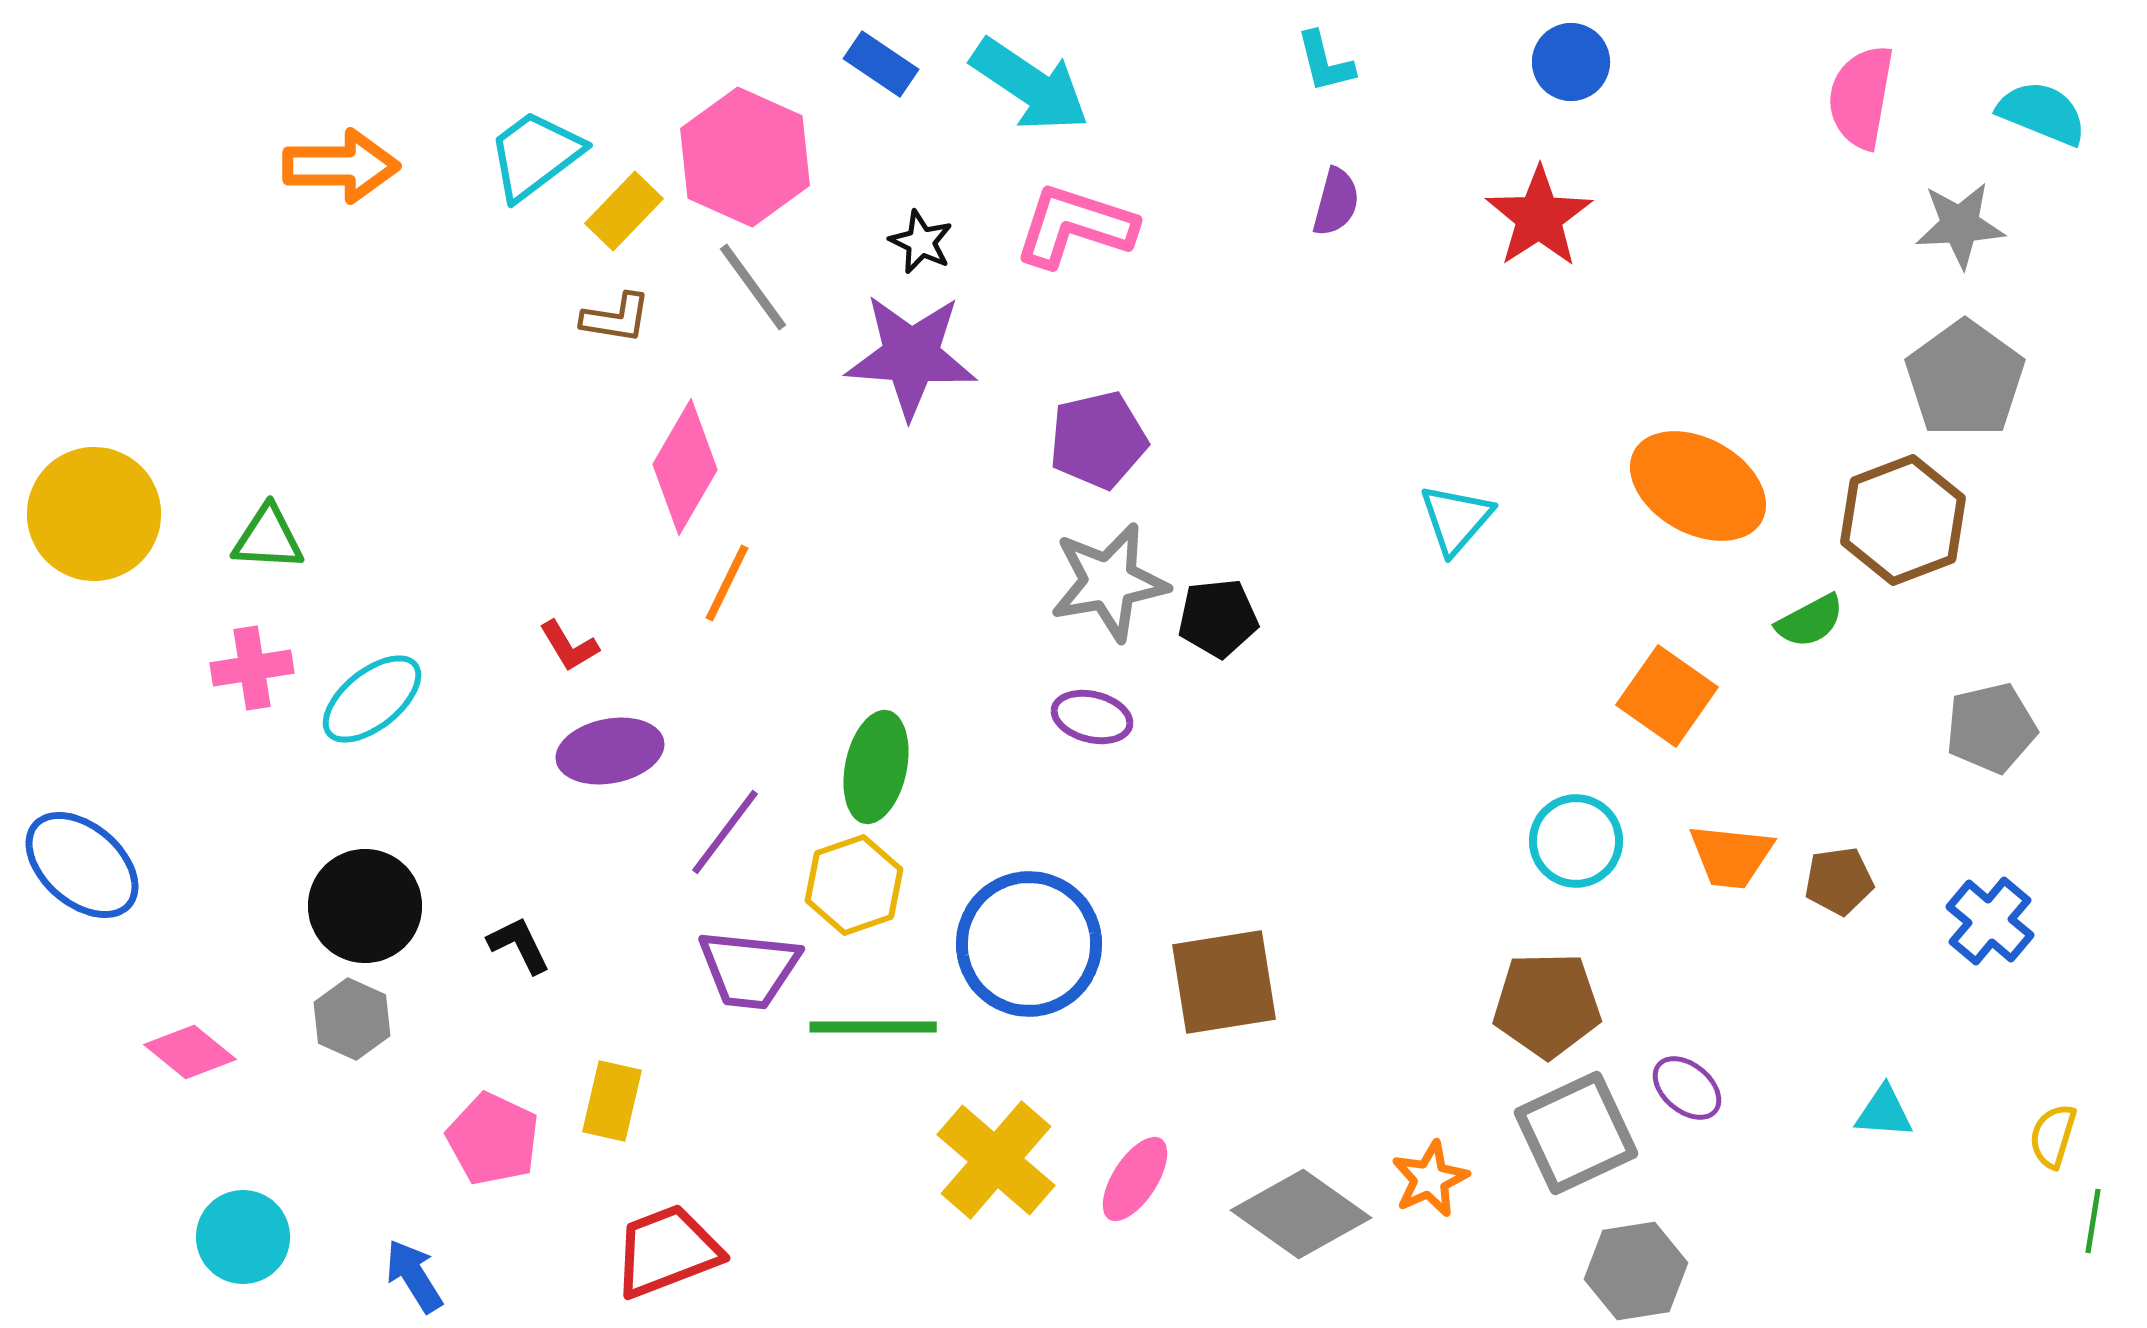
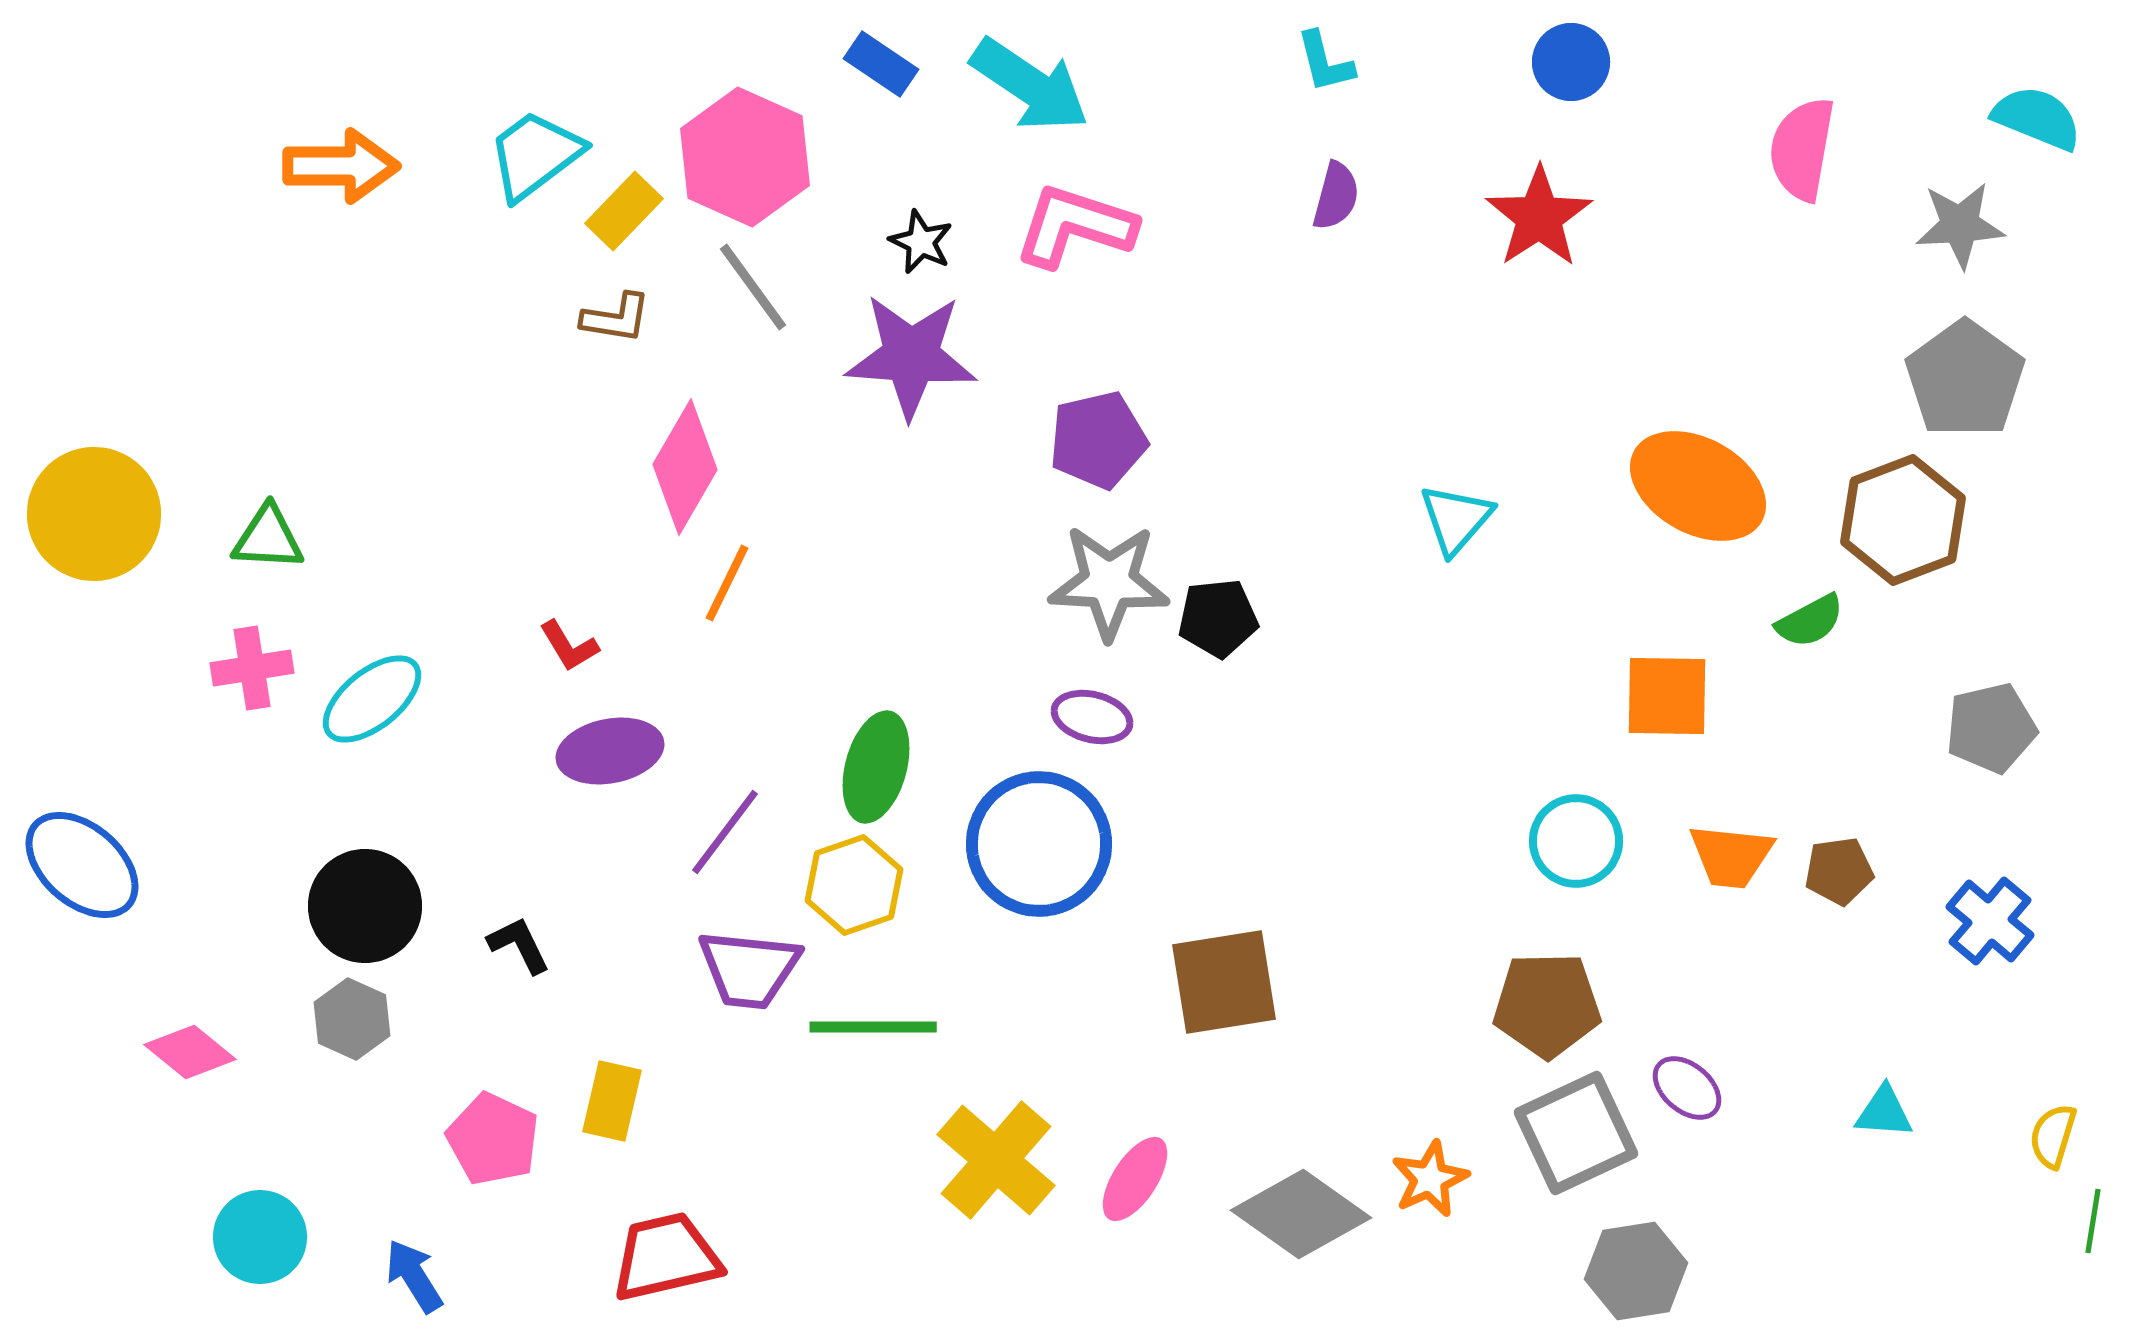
pink semicircle at (1861, 97): moved 59 px left, 52 px down
cyan semicircle at (2042, 113): moved 5 px left, 5 px down
purple semicircle at (1336, 202): moved 6 px up
gray star at (1109, 582): rotated 13 degrees clockwise
orange square at (1667, 696): rotated 34 degrees counterclockwise
green ellipse at (876, 767): rotated 3 degrees clockwise
brown pentagon at (1839, 881): moved 10 px up
blue circle at (1029, 944): moved 10 px right, 100 px up
cyan circle at (243, 1237): moved 17 px right
red trapezoid at (667, 1251): moved 1 px left, 6 px down; rotated 8 degrees clockwise
